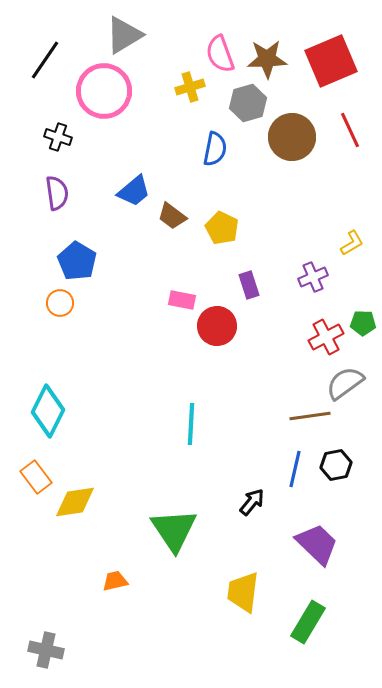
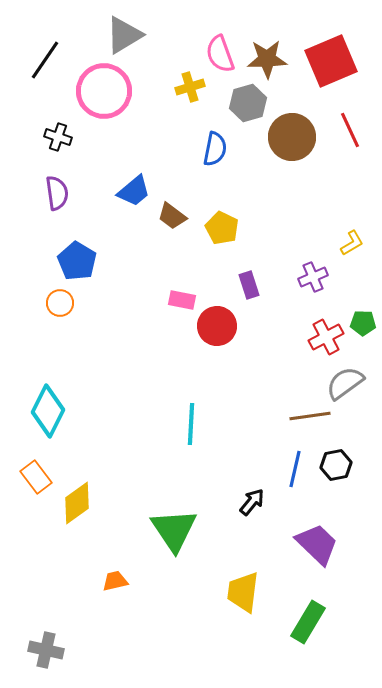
yellow diamond: moved 2 px right, 1 px down; rotated 27 degrees counterclockwise
